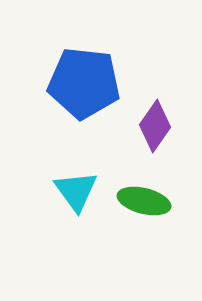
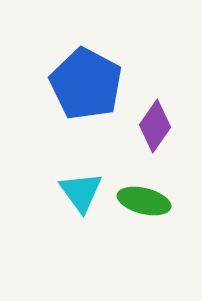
blue pentagon: moved 2 px right, 1 px down; rotated 22 degrees clockwise
cyan triangle: moved 5 px right, 1 px down
